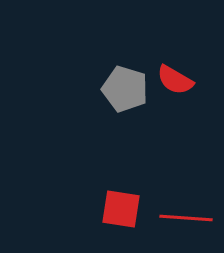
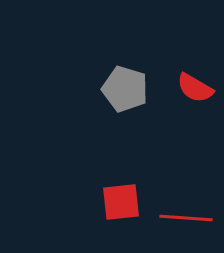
red semicircle: moved 20 px right, 8 px down
red square: moved 7 px up; rotated 15 degrees counterclockwise
